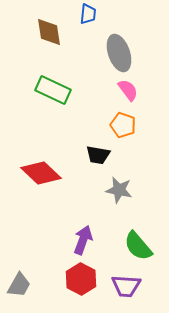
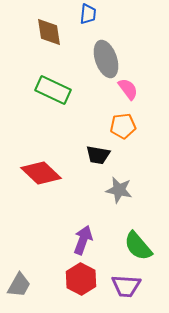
gray ellipse: moved 13 px left, 6 px down
pink semicircle: moved 1 px up
orange pentagon: moved 1 px down; rotated 25 degrees counterclockwise
